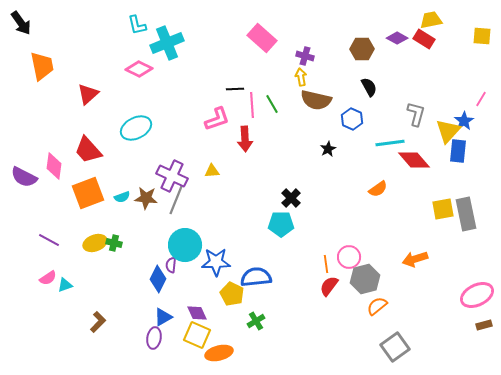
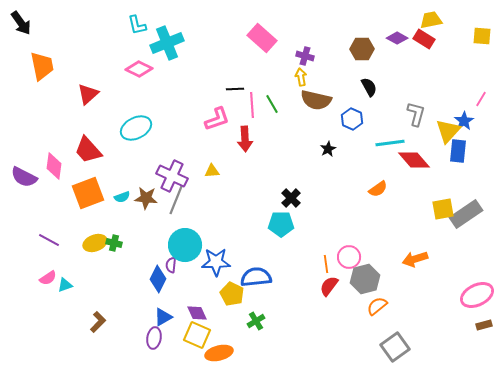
gray rectangle at (466, 214): rotated 68 degrees clockwise
